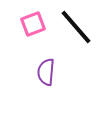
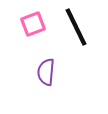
black line: rotated 15 degrees clockwise
